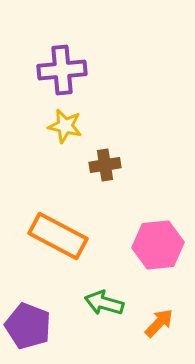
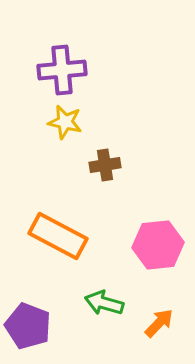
yellow star: moved 4 px up
